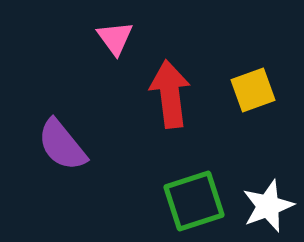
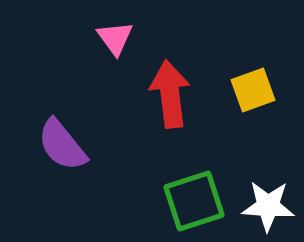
white star: rotated 24 degrees clockwise
